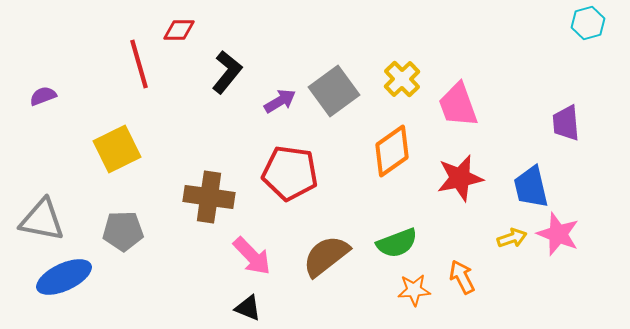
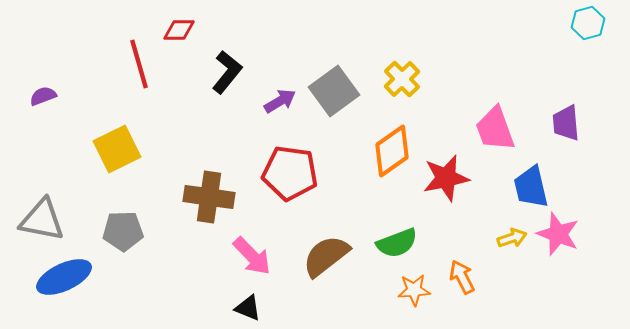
pink trapezoid: moved 37 px right, 24 px down
red star: moved 14 px left
